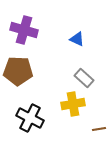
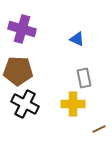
purple cross: moved 2 px left, 1 px up
gray rectangle: rotated 36 degrees clockwise
yellow cross: rotated 10 degrees clockwise
black cross: moved 5 px left, 14 px up
brown line: rotated 16 degrees counterclockwise
